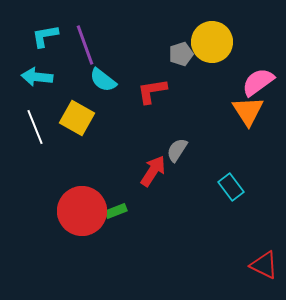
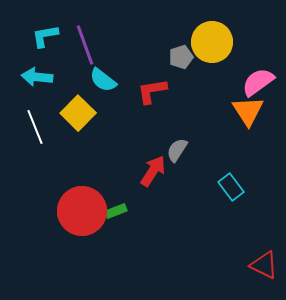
gray pentagon: moved 3 px down
yellow square: moved 1 px right, 5 px up; rotated 16 degrees clockwise
